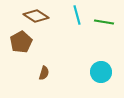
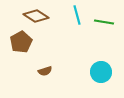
brown semicircle: moved 1 px right, 2 px up; rotated 56 degrees clockwise
